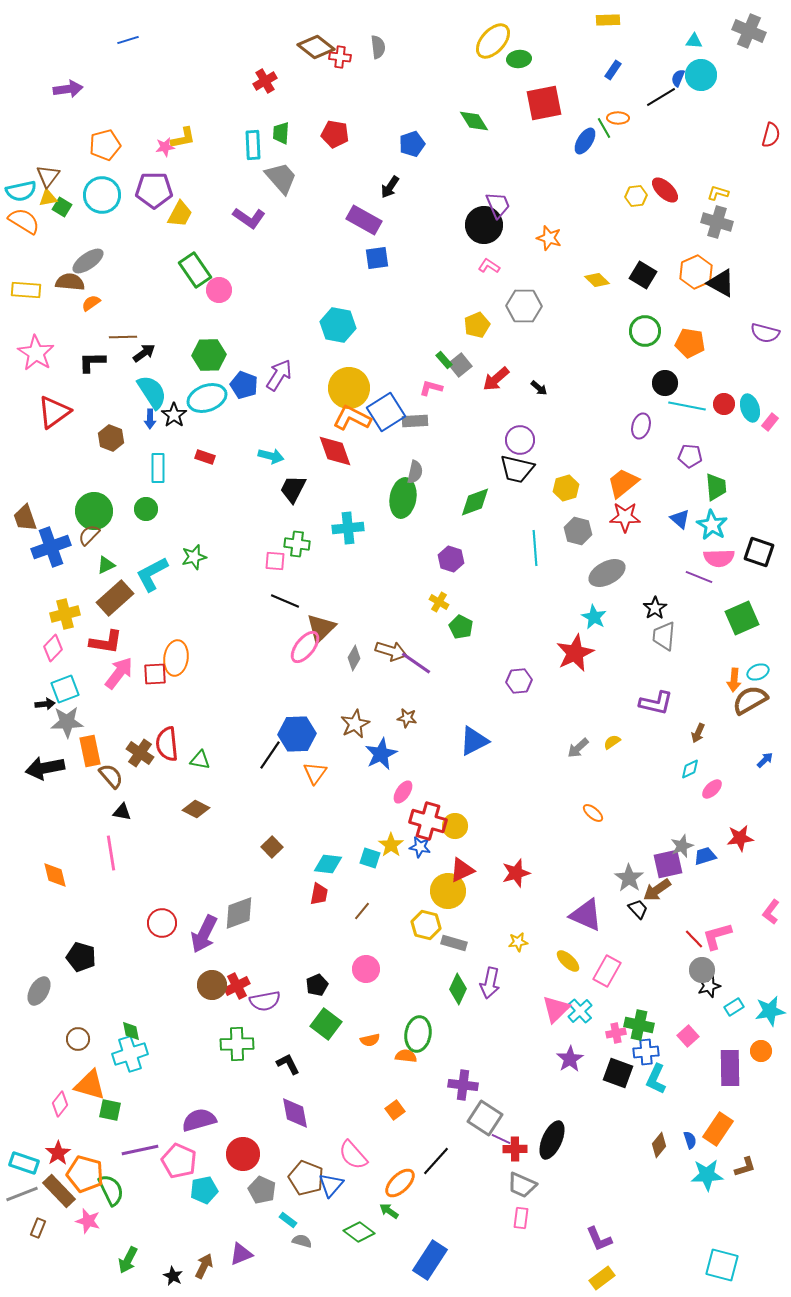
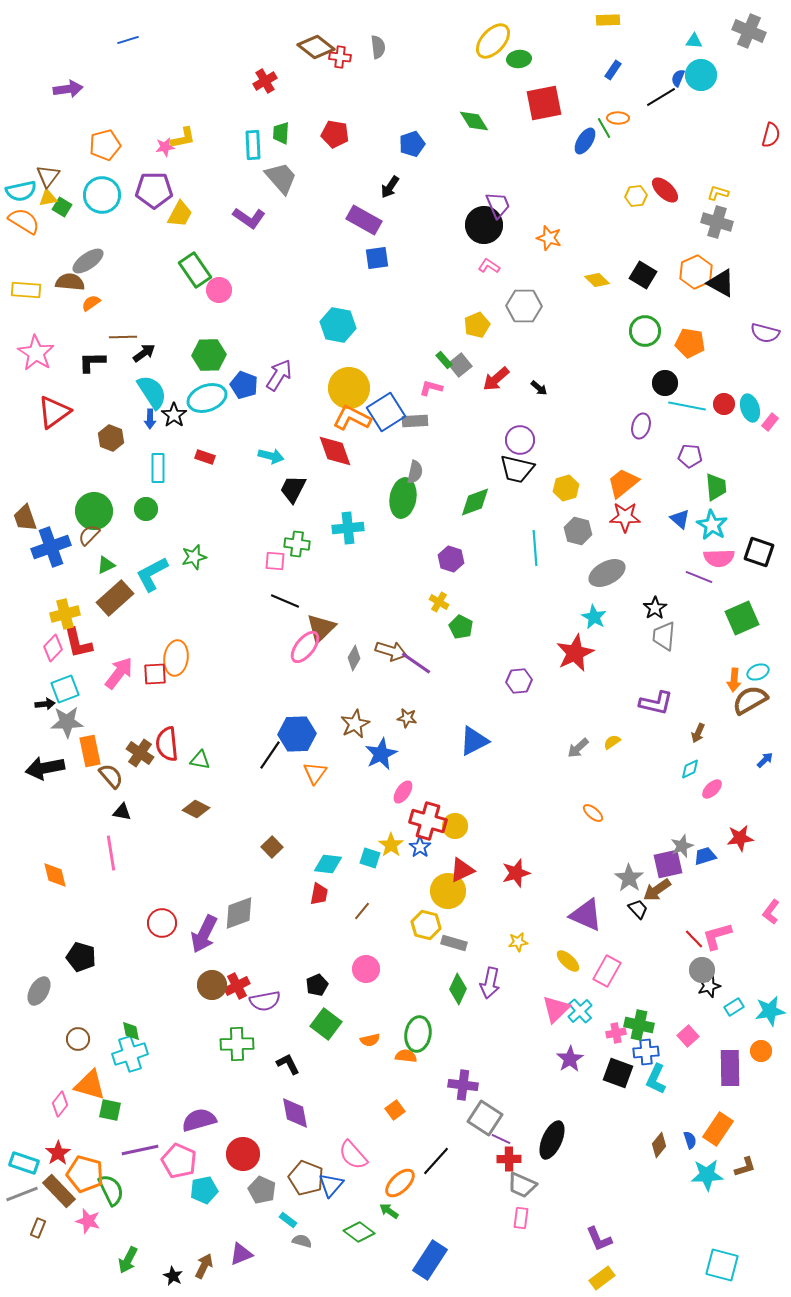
red L-shape at (106, 642): moved 28 px left, 1 px down; rotated 68 degrees clockwise
blue star at (420, 847): rotated 25 degrees clockwise
red cross at (515, 1149): moved 6 px left, 10 px down
